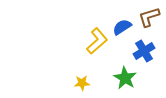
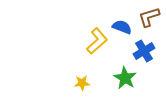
blue semicircle: rotated 54 degrees clockwise
